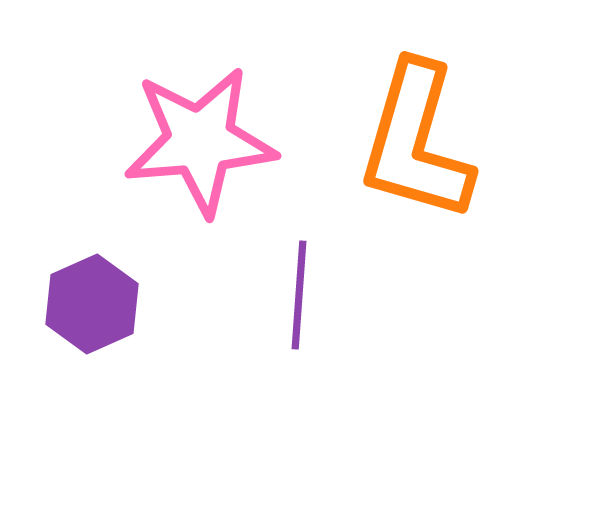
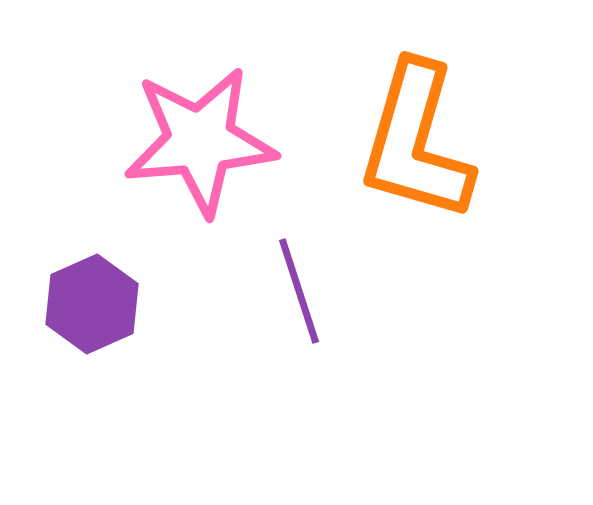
purple line: moved 4 px up; rotated 22 degrees counterclockwise
